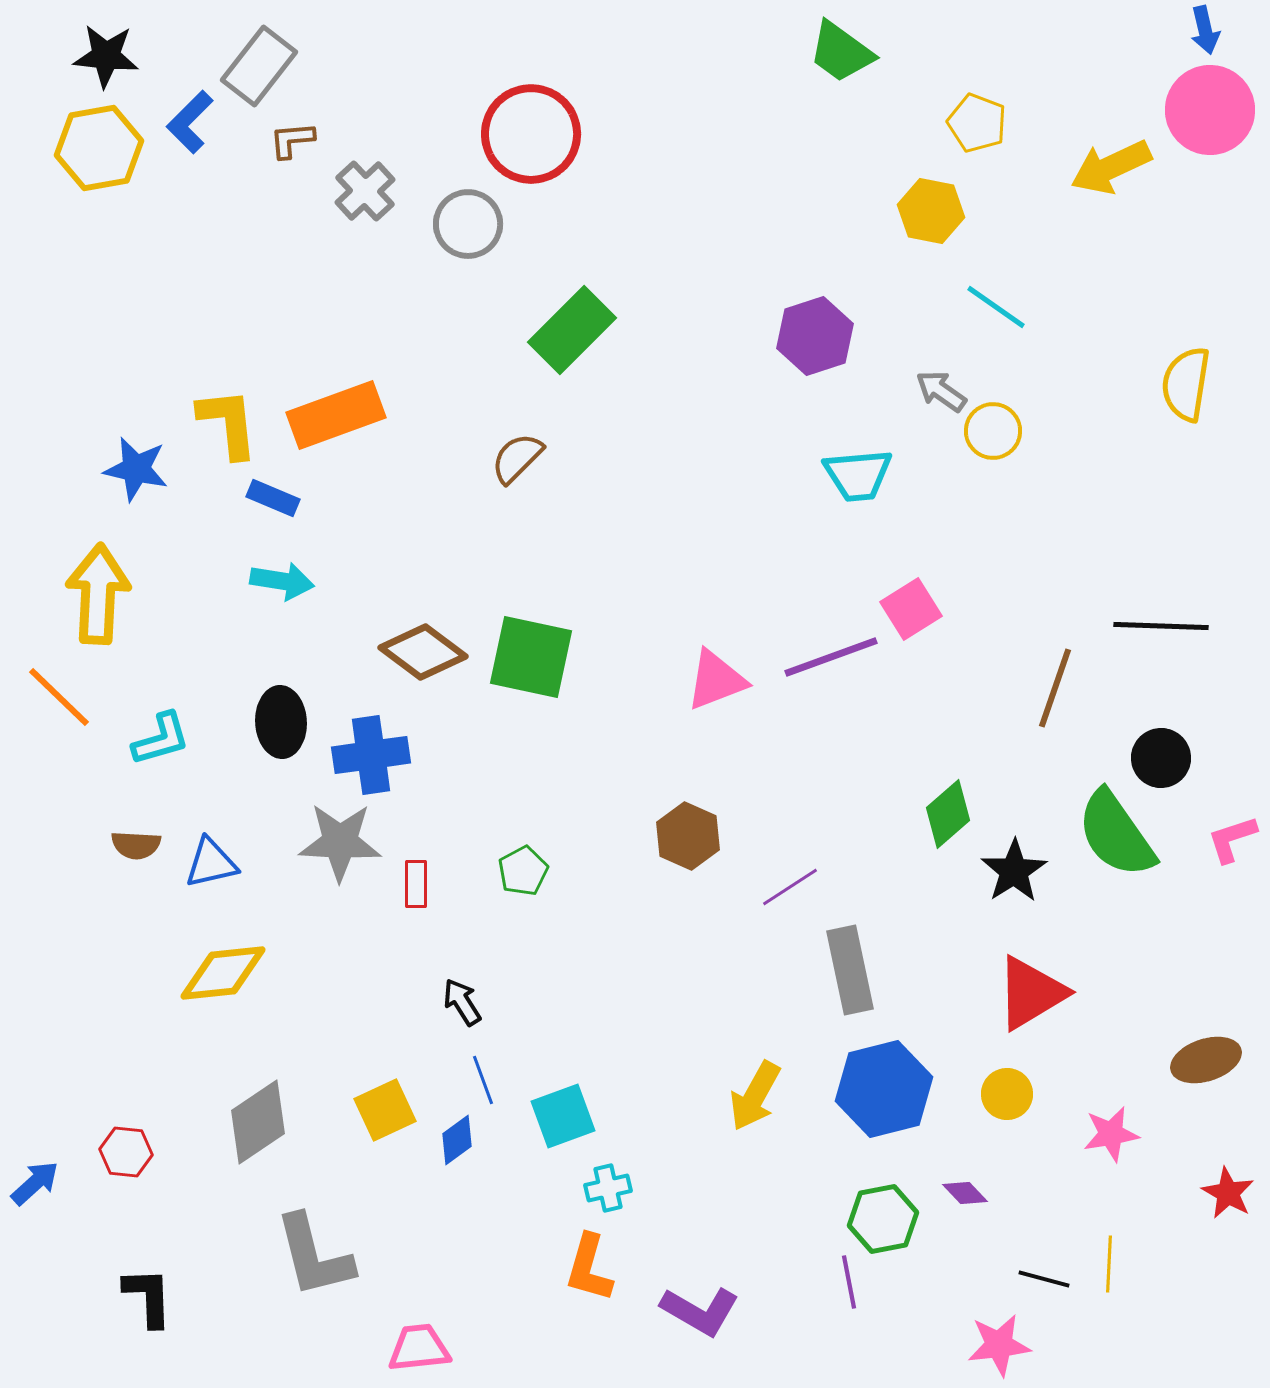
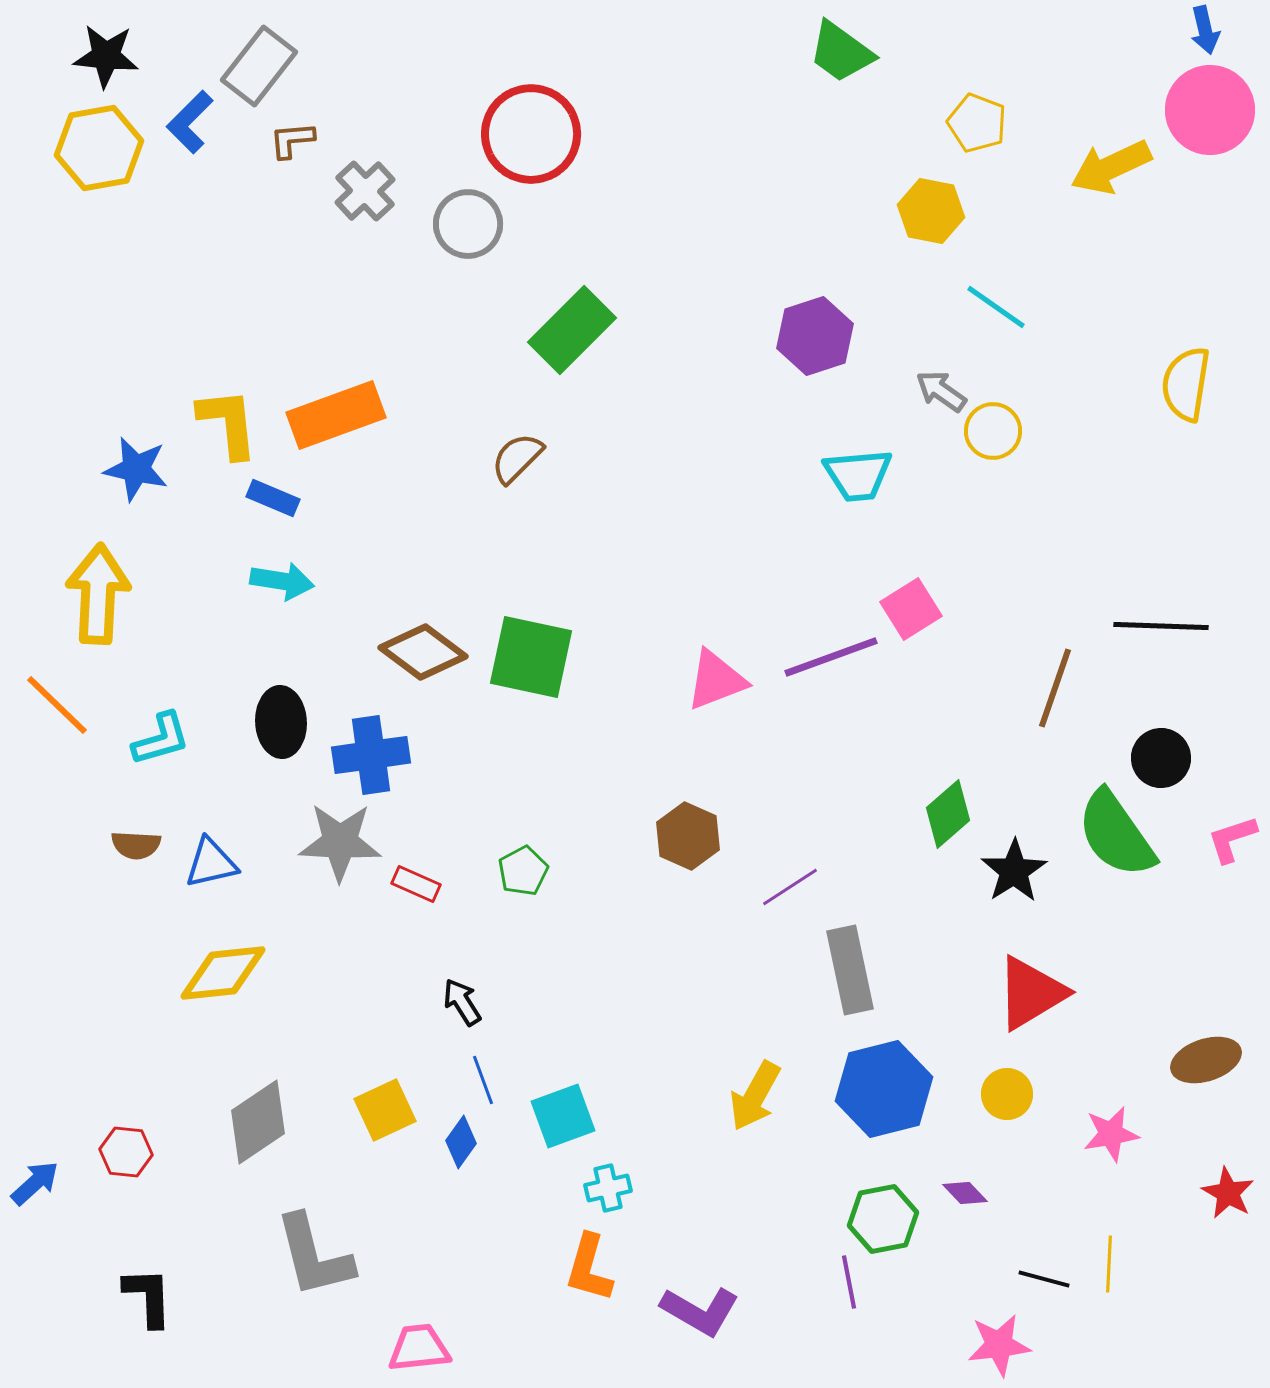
orange line at (59, 697): moved 2 px left, 8 px down
red rectangle at (416, 884): rotated 66 degrees counterclockwise
blue diamond at (457, 1140): moved 4 px right, 2 px down; rotated 18 degrees counterclockwise
